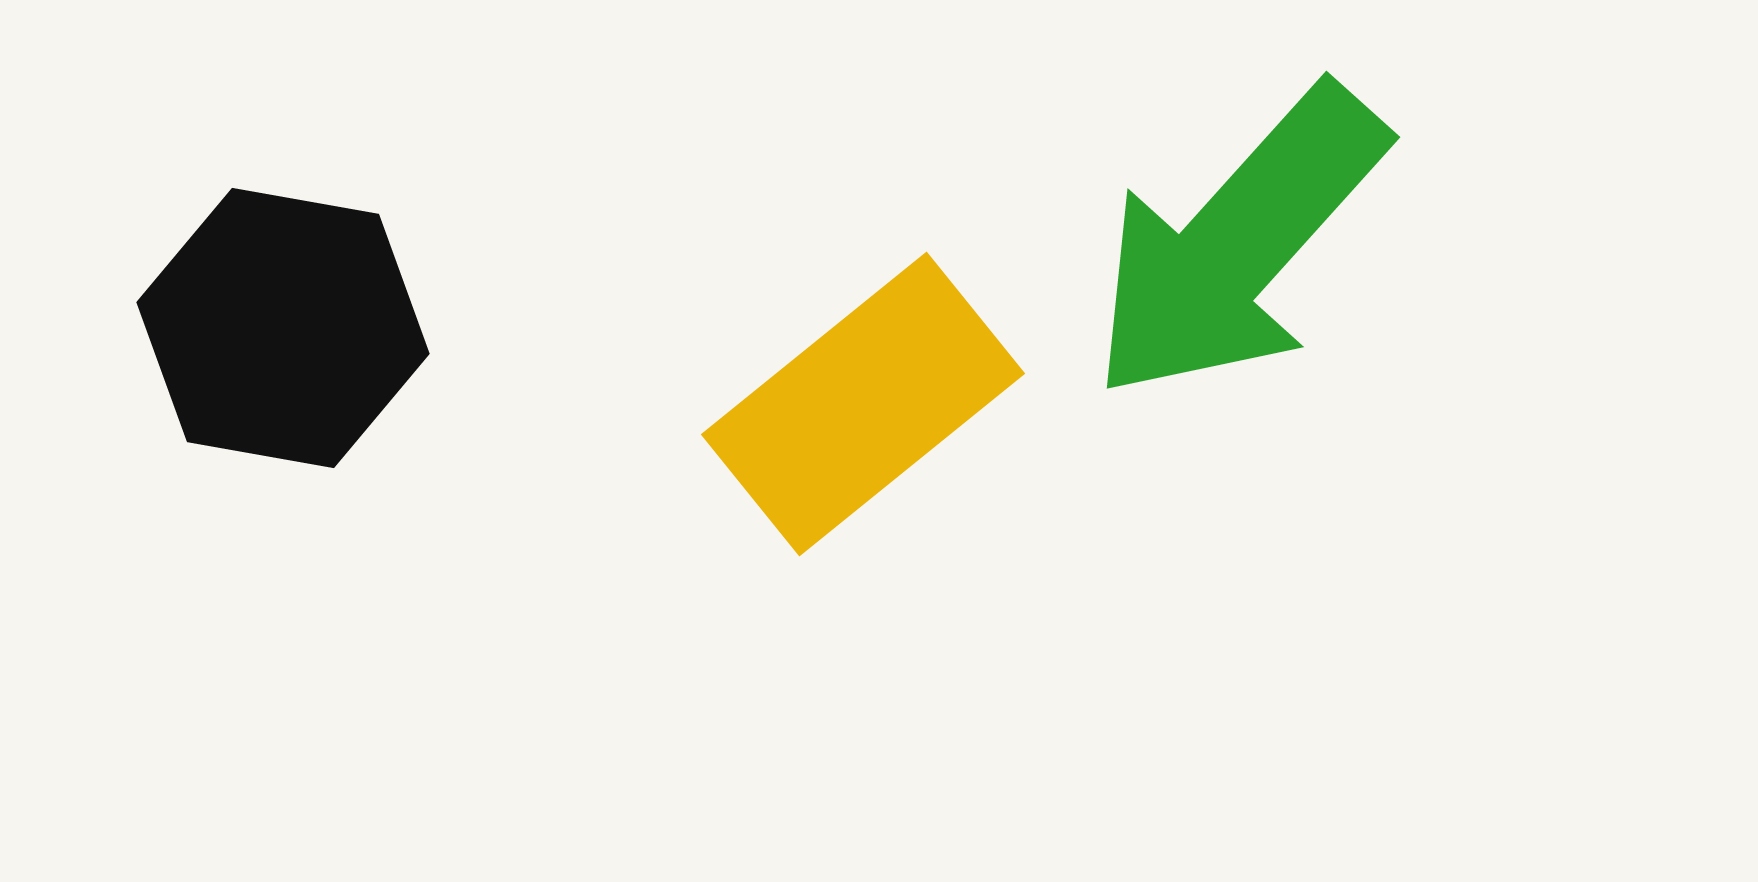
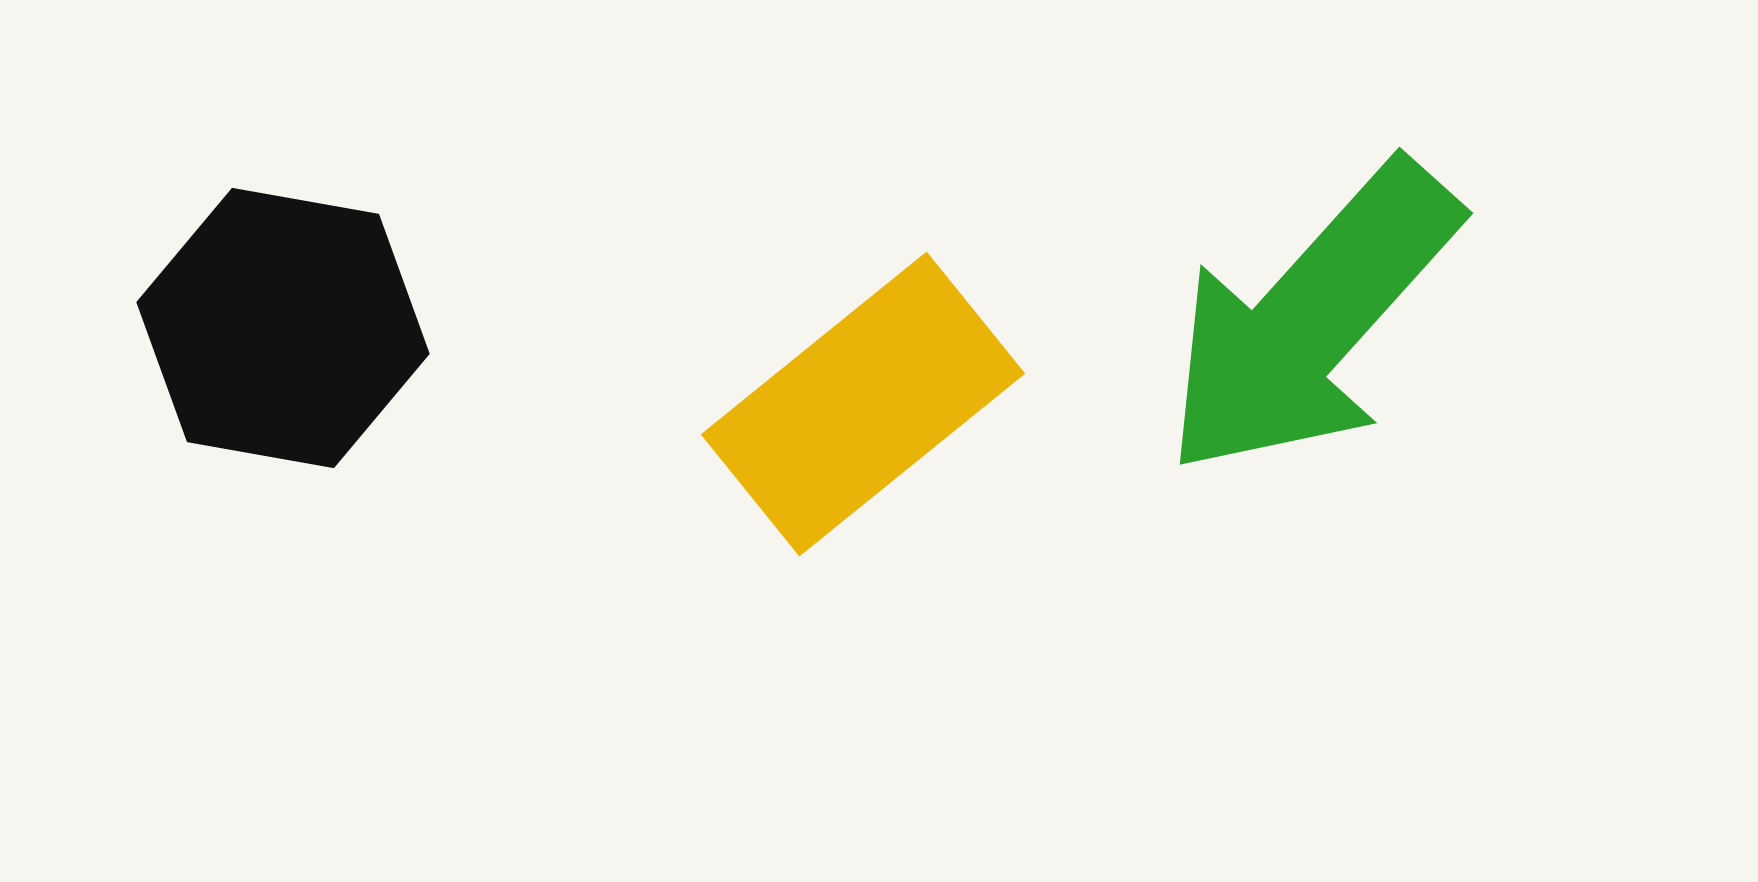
green arrow: moved 73 px right, 76 px down
